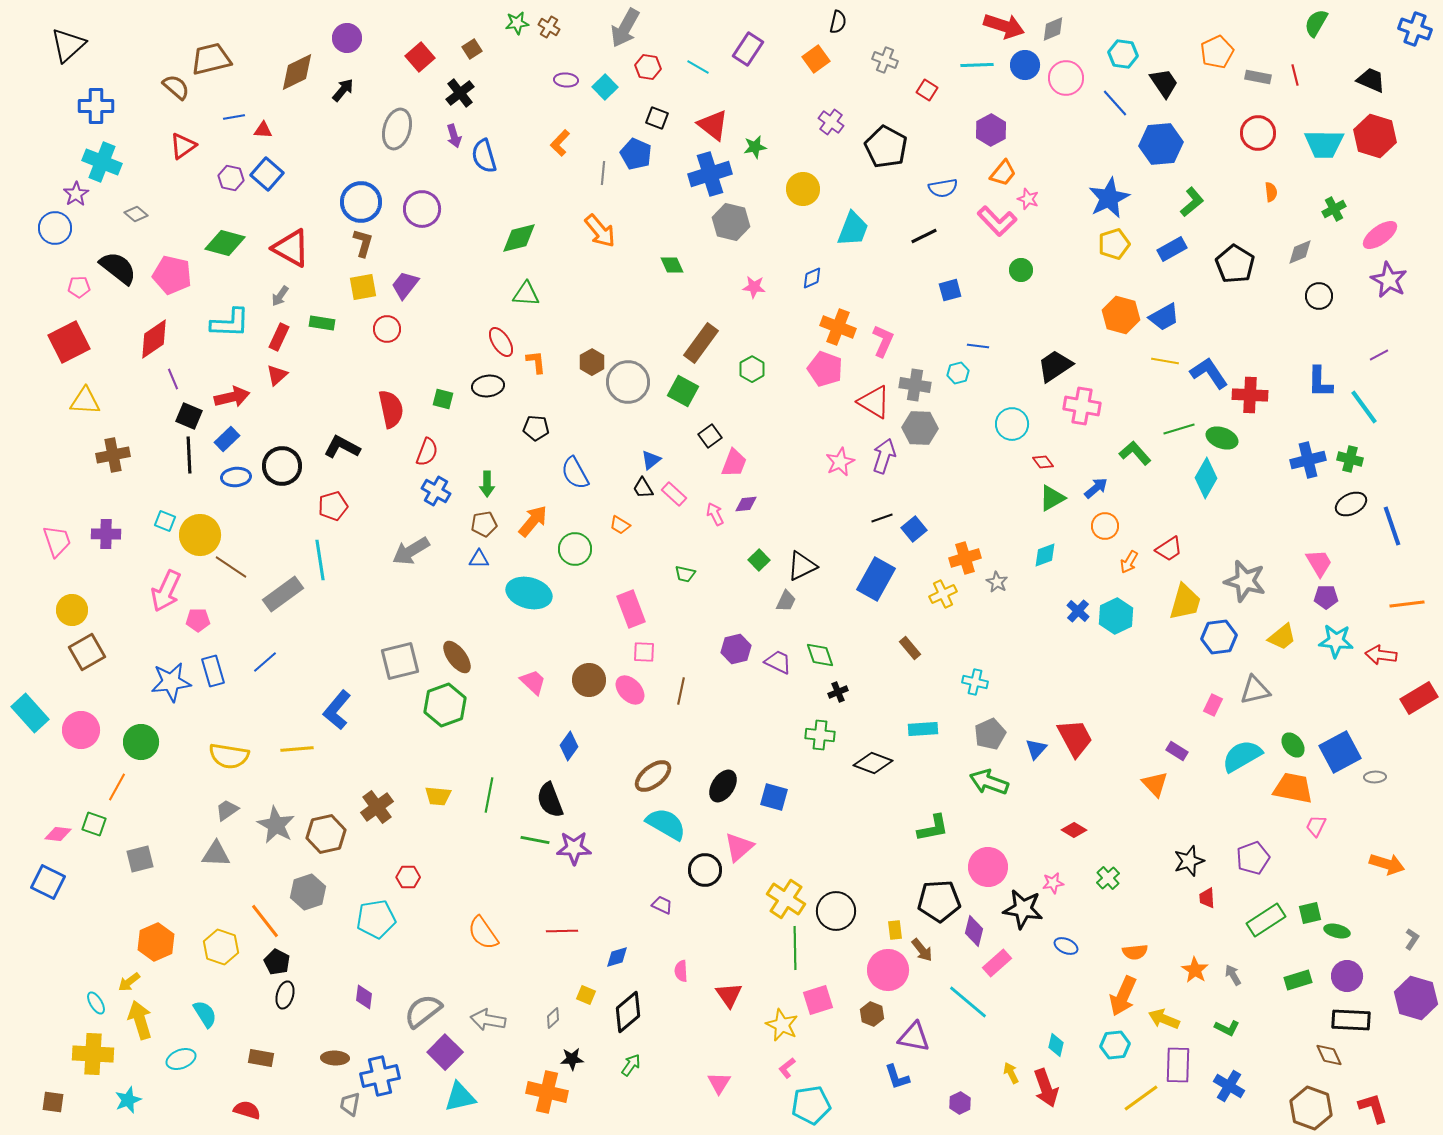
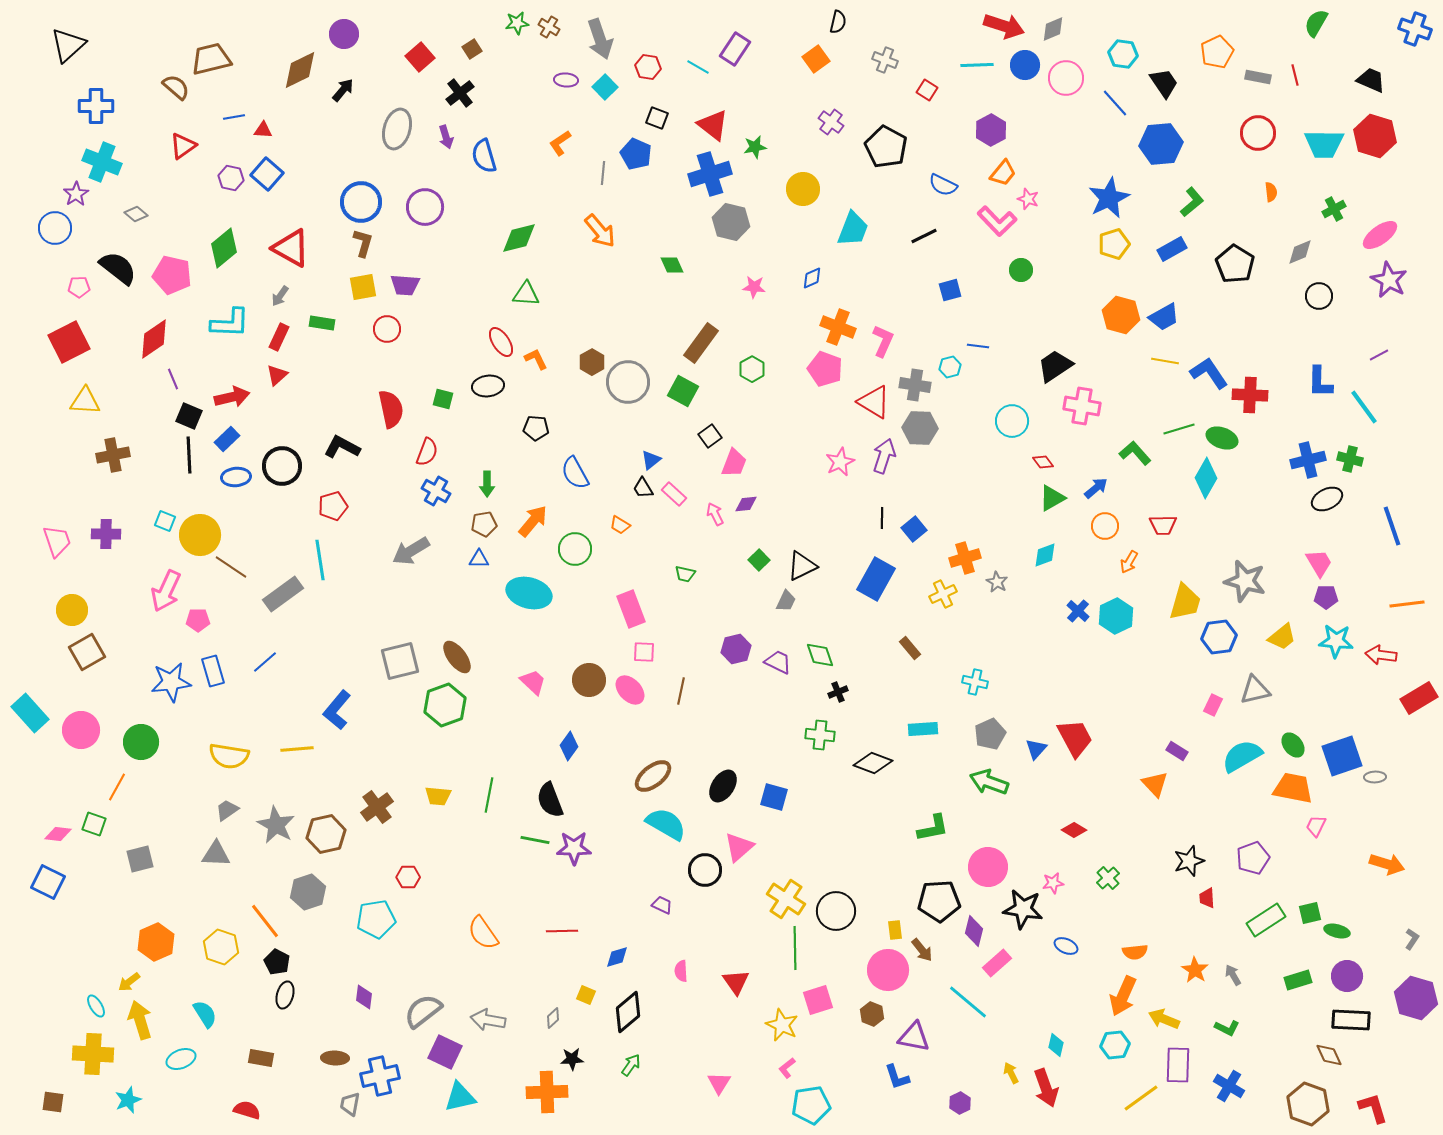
gray arrow at (625, 28): moved 25 px left, 11 px down; rotated 48 degrees counterclockwise
purple circle at (347, 38): moved 3 px left, 4 px up
purple rectangle at (748, 49): moved 13 px left
brown diamond at (297, 72): moved 3 px right, 2 px up
purple arrow at (454, 136): moved 8 px left, 1 px down
orange L-shape at (560, 143): rotated 12 degrees clockwise
blue semicircle at (943, 188): moved 3 px up; rotated 36 degrees clockwise
purple circle at (422, 209): moved 3 px right, 2 px up
green diamond at (225, 243): moved 1 px left, 5 px down; rotated 54 degrees counterclockwise
purple trapezoid at (405, 285): rotated 124 degrees counterclockwise
orange L-shape at (536, 362): moved 3 px up; rotated 20 degrees counterclockwise
cyan hexagon at (958, 373): moved 8 px left, 6 px up
cyan circle at (1012, 424): moved 3 px up
black ellipse at (1351, 504): moved 24 px left, 5 px up
black line at (882, 518): rotated 70 degrees counterclockwise
red trapezoid at (1169, 549): moved 6 px left, 24 px up; rotated 32 degrees clockwise
blue square at (1340, 752): moved 2 px right, 4 px down; rotated 9 degrees clockwise
red triangle at (729, 995): moved 7 px right, 13 px up
cyan ellipse at (96, 1003): moved 3 px down
purple square at (445, 1052): rotated 20 degrees counterclockwise
orange cross at (547, 1092): rotated 15 degrees counterclockwise
brown hexagon at (1311, 1108): moved 3 px left, 4 px up
